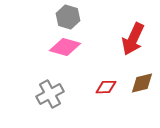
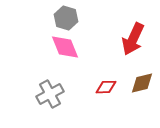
gray hexagon: moved 2 px left, 1 px down
pink diamond: rotated 52 degrees clockwise
